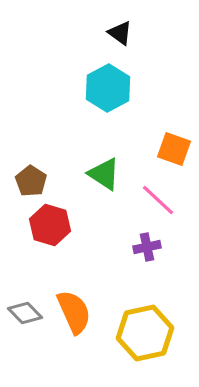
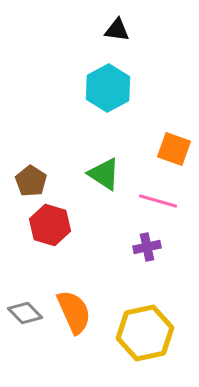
black triangle: moved 3 px left, 3 px up; rotated 28 degrees counterclockwise
pink line: moved 1 px down; rotated 27 degrees counterclockwise
